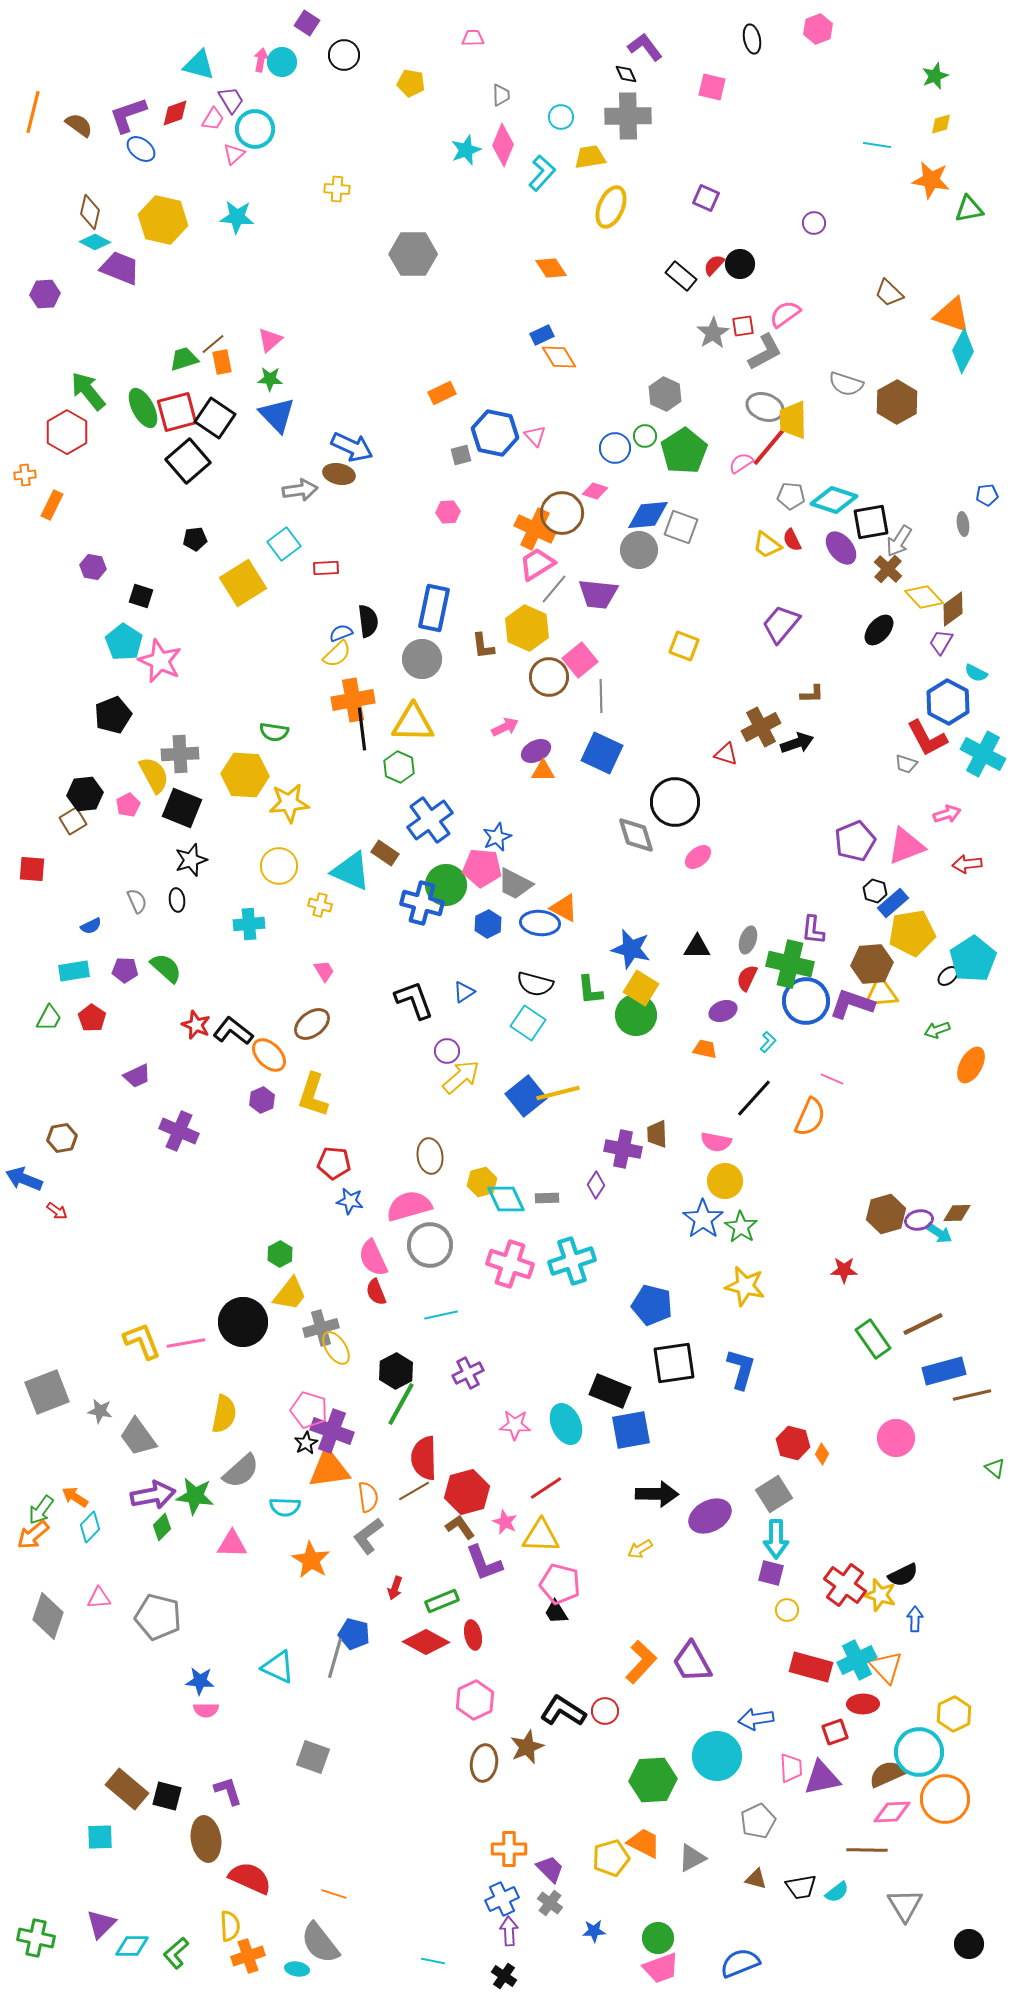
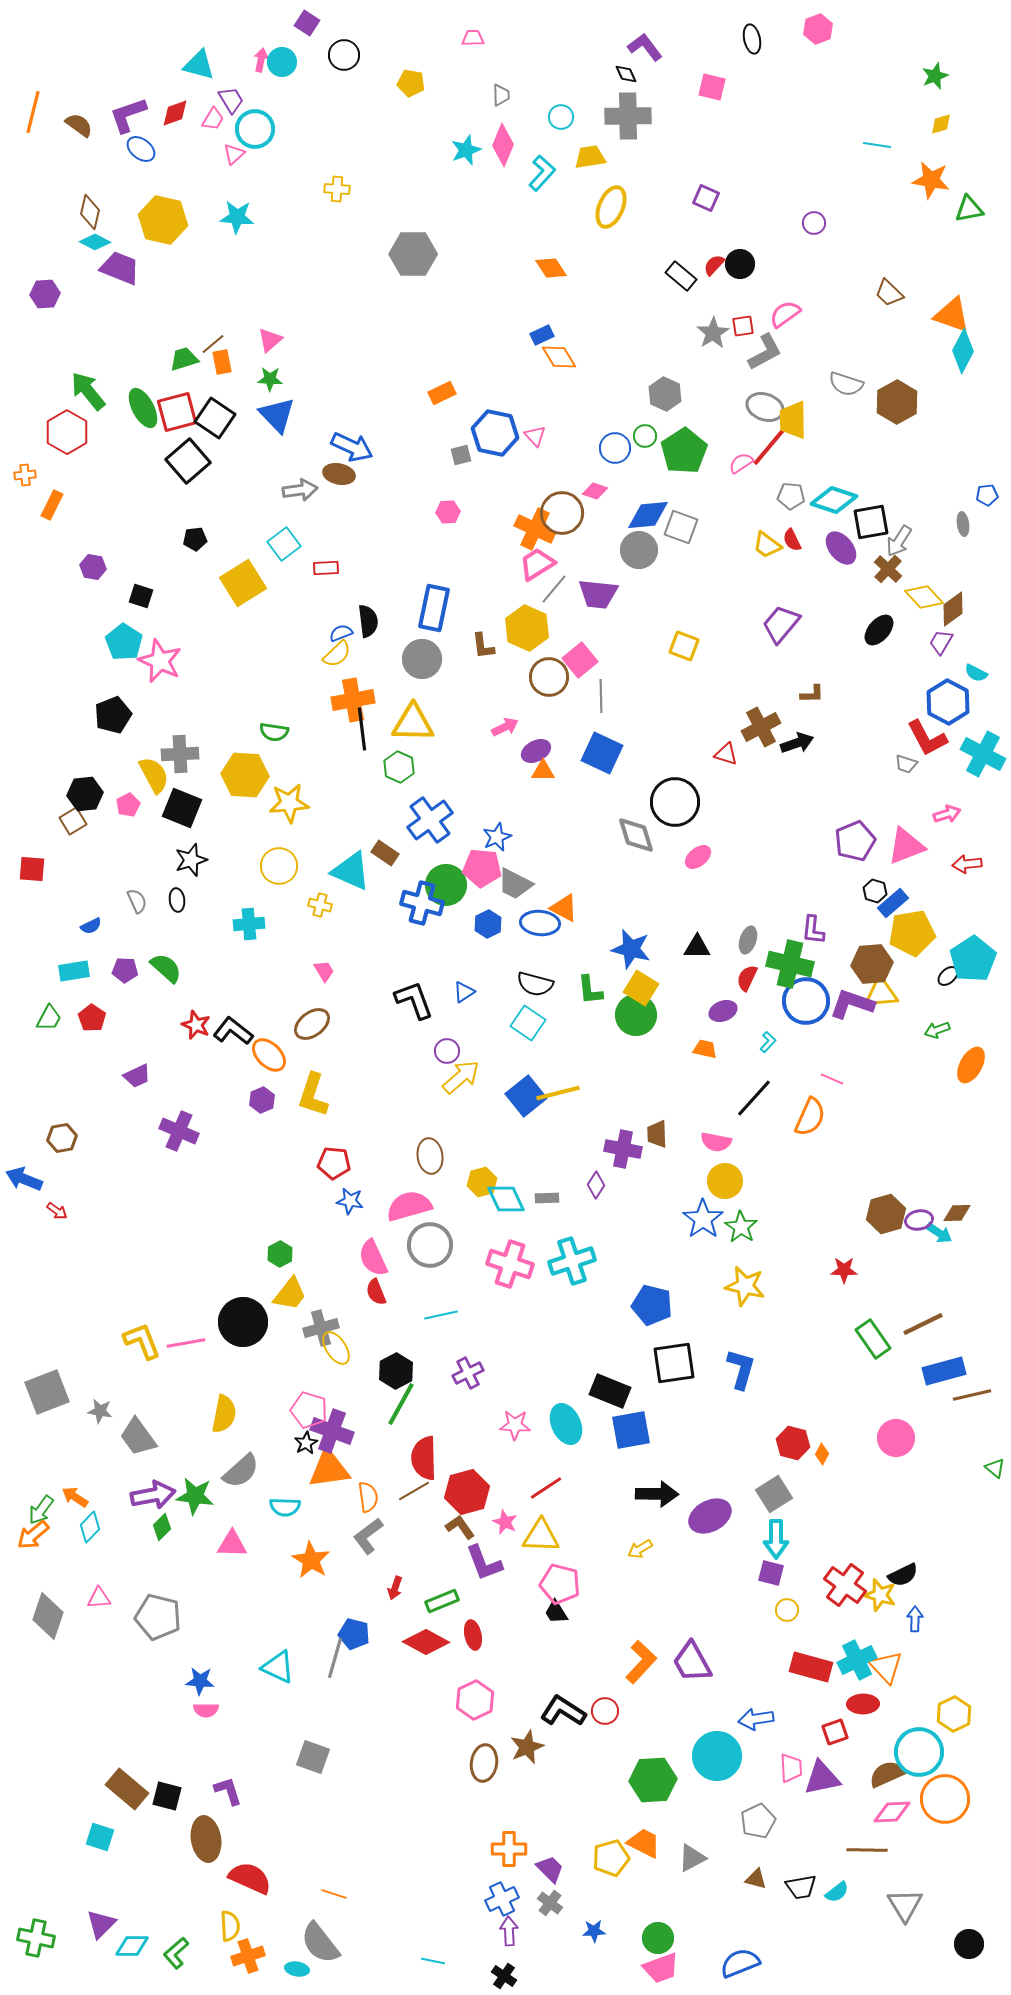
cyan square at (100, 1837): rotated 20 degrees clockwise
